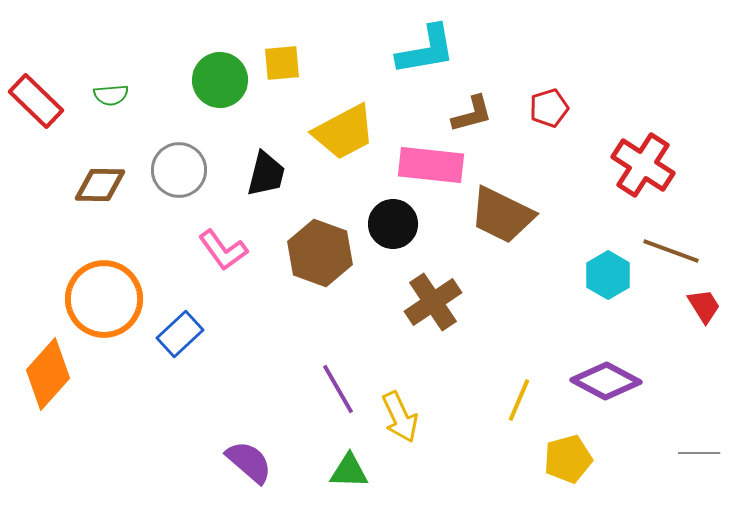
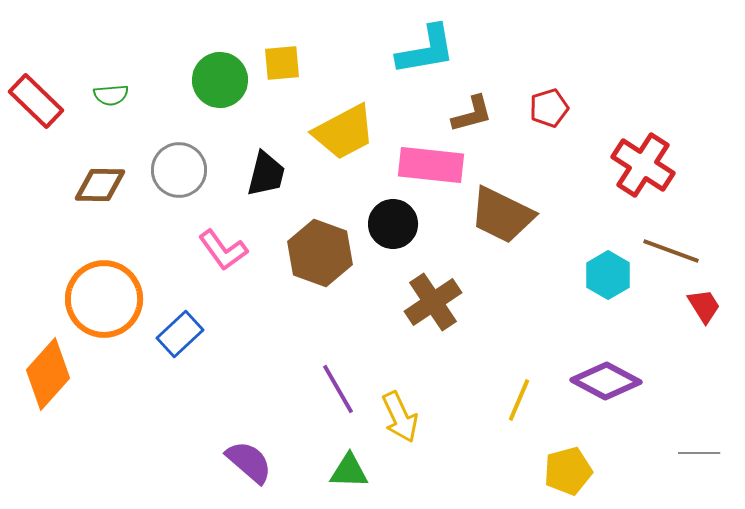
yellow pentagon: moved 12 px down
